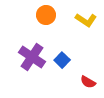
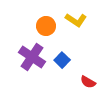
orange circle: moved 11 px down
yellow L-shape: moved 10 px left
